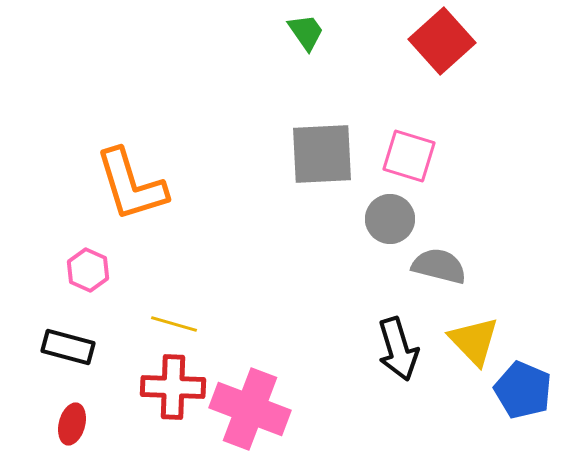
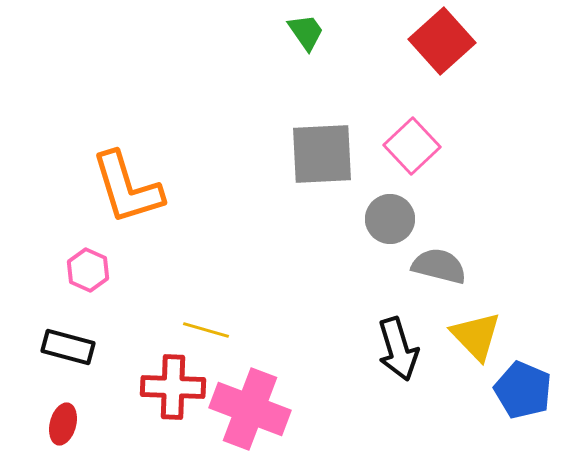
pink square: moved 3 px right, 10 px up; rotated 30 degrees clockwise
orange L-shape: moved 4 px left, 3 px down
yellow line: moved 32 px right, 6 px down
yellow triangle: moved 2 px right, 5 px up
red ellipse: moved 9 px left
